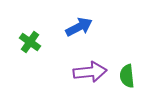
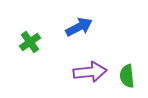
green cross: rotated 20 degrees clockwise
